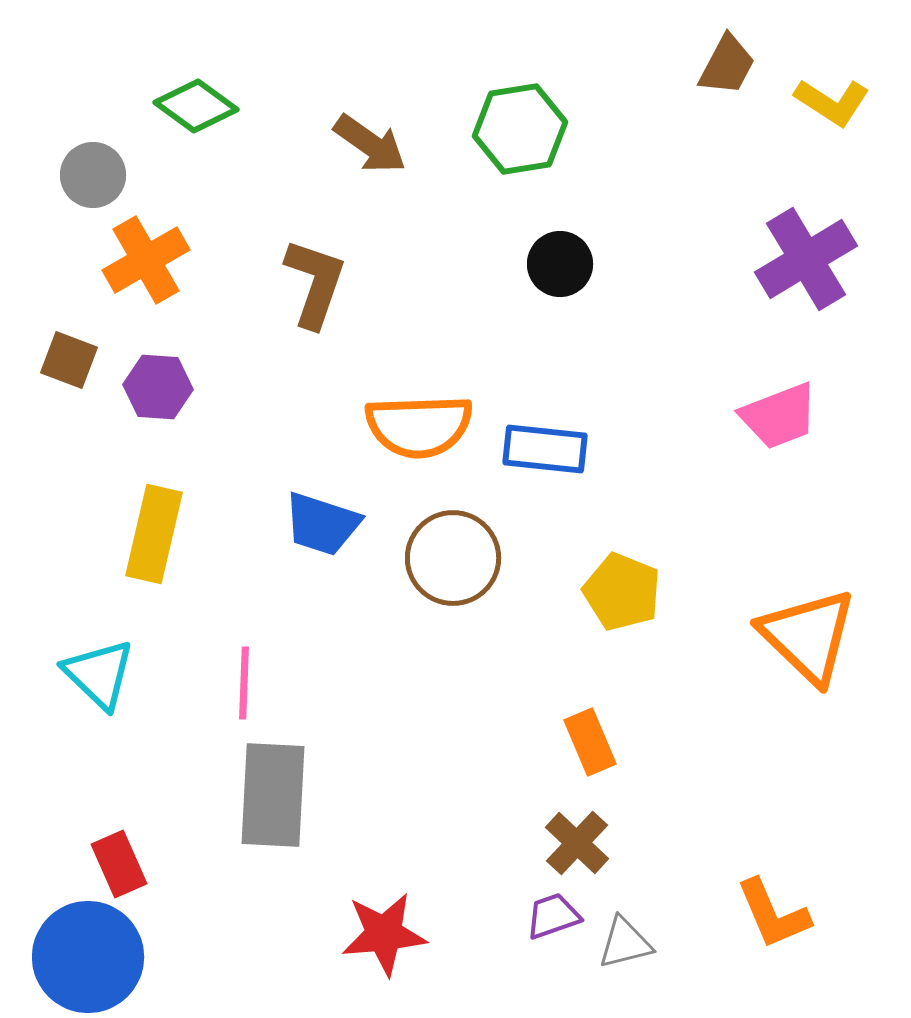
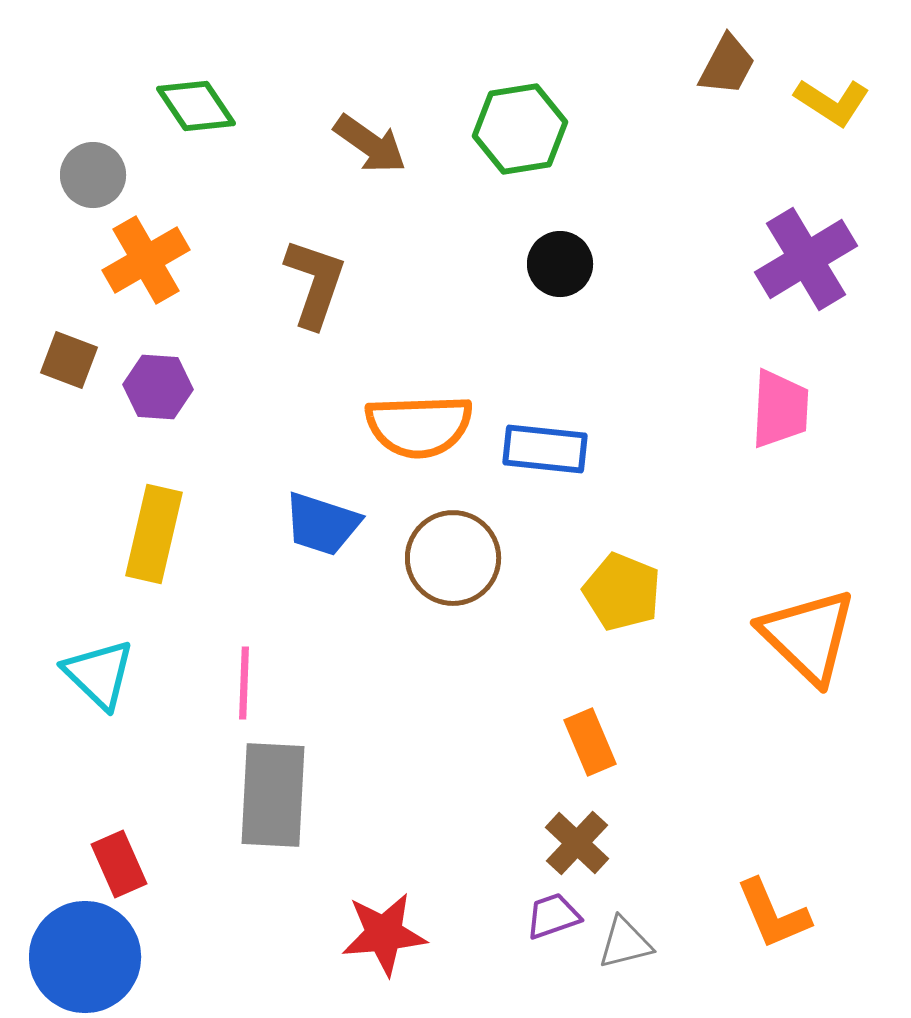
green diamond: rotated 20 degrees clockwise
pink trapezoid: moved 1 px right, 7 px up; rotated 66 degrees counterclockwise
blue circle: moved 3 px left
